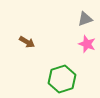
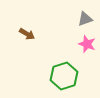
brown arrow: moved 8 px up
green hexagon: moved 2 px right, 3 px up
